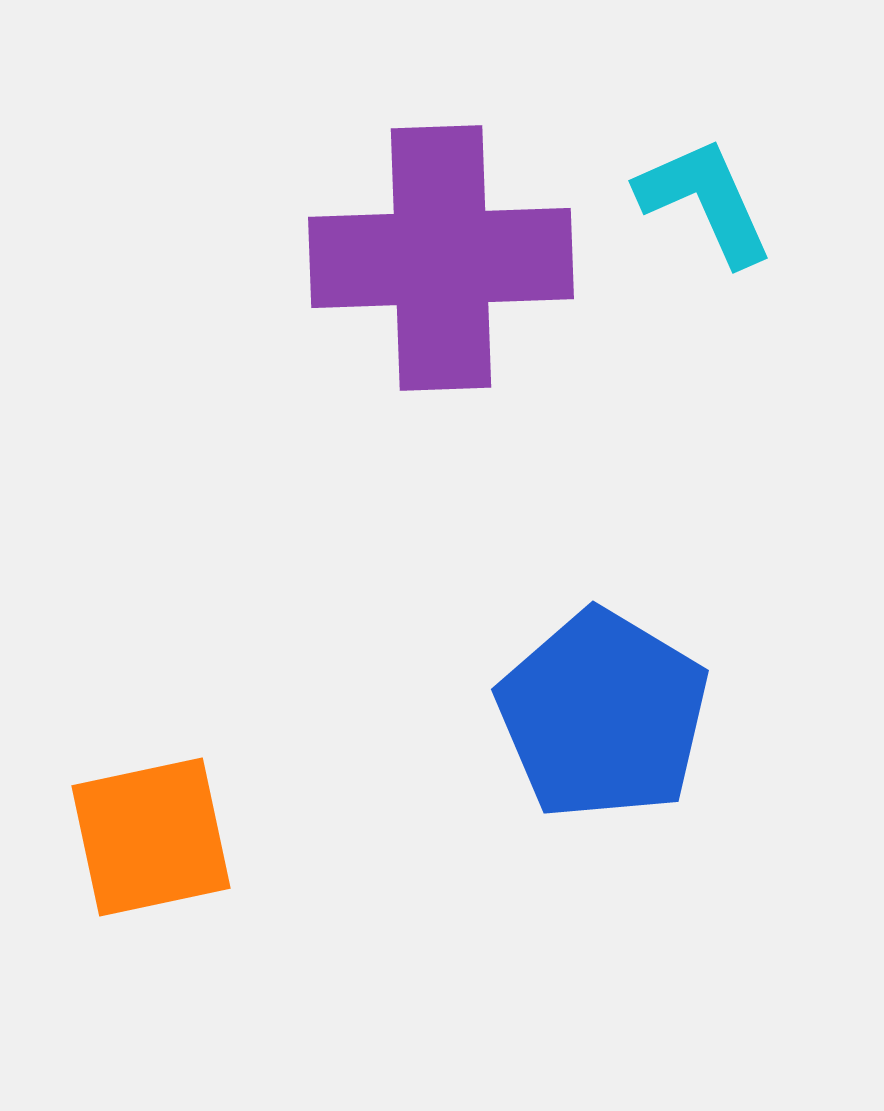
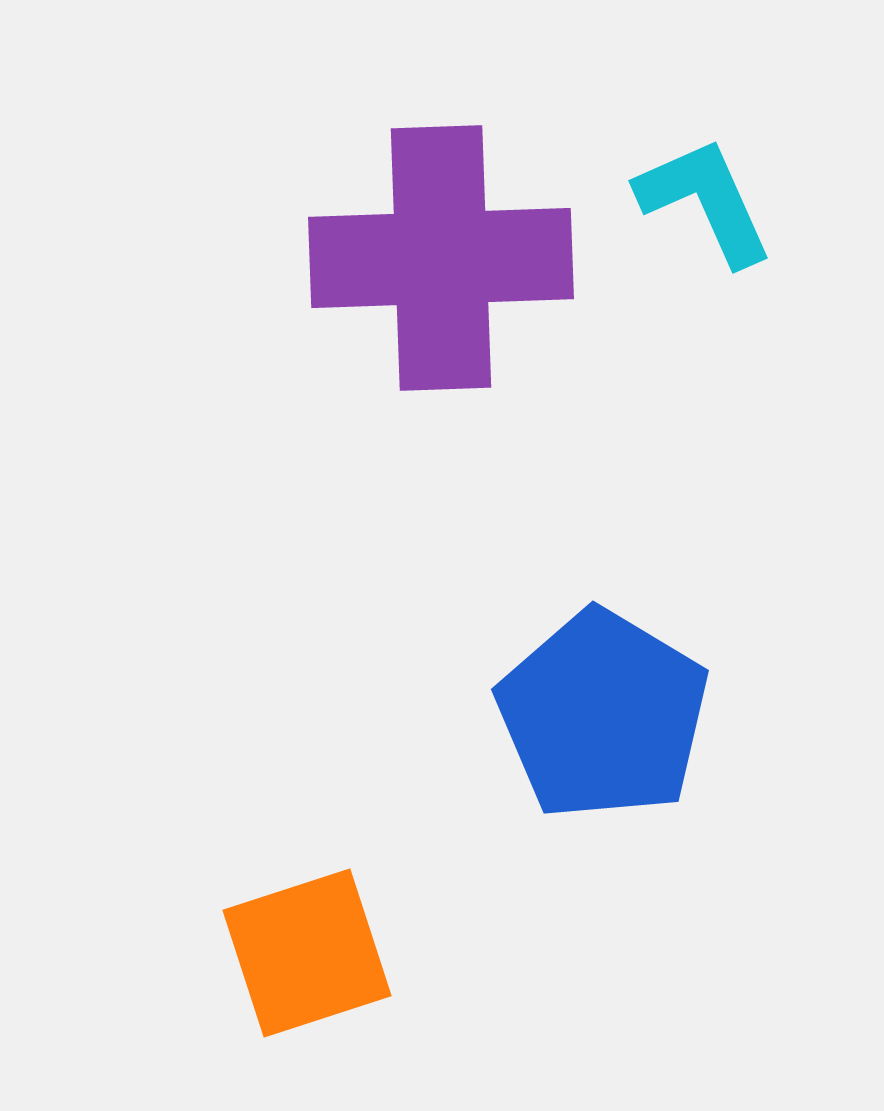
orange square: moved 156 px right, 116 px down; rotated 6 degrees counterclockwise
